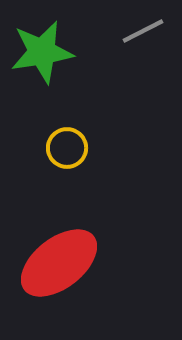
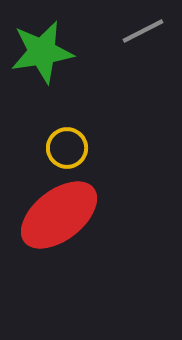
red ellipse: moved 48 px up
